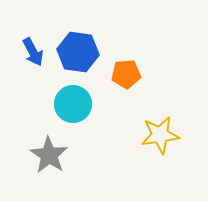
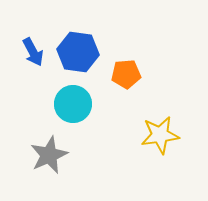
gray star: rotated 15 degrees clockwise
